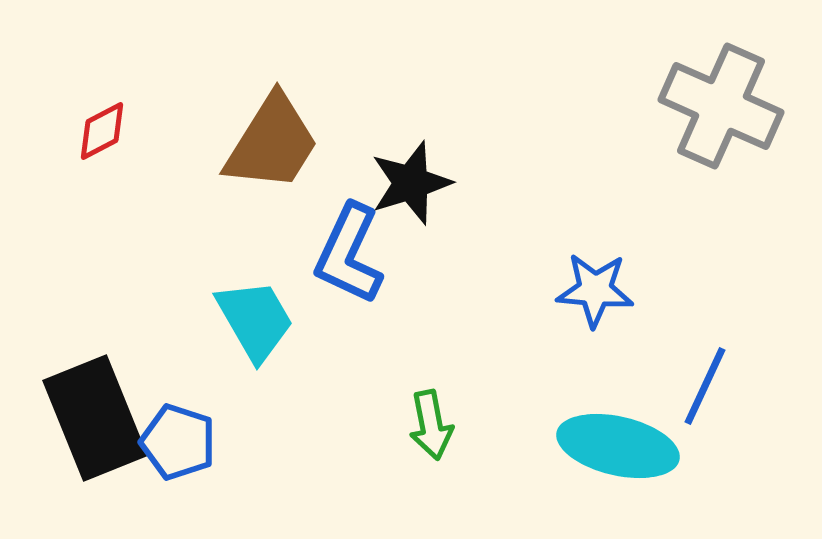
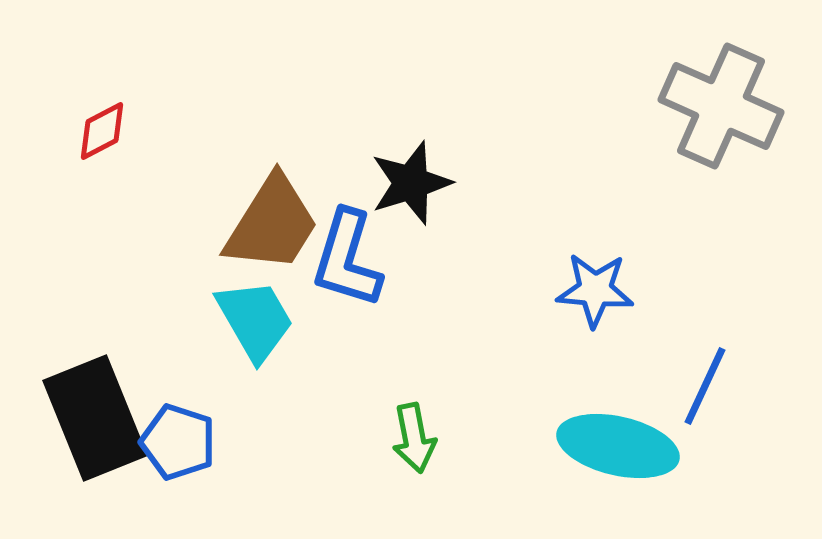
brown trapezoid: moved 81 px down
blue L-shape: moved 2 px left, 5 px down; rotated 8 degrees counterclockwise
green arrow: moved 17 px left, 13 px down
